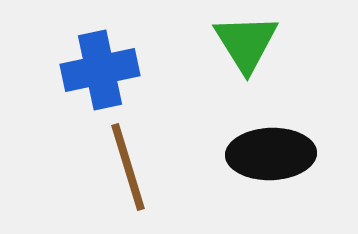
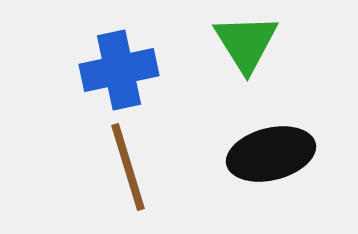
blue cross: moved 19 px right
black ellipse: rotated 12 degrees counterclockwise
